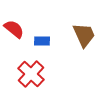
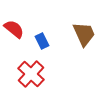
brown trapezoid: moved 1 px up
blue rectangle: rotated 63 degrees clockwise
